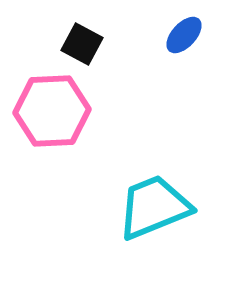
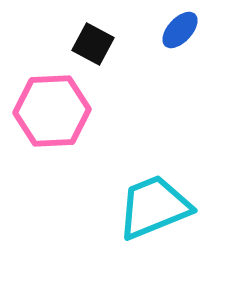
blue ellipse: moved 4 px left, 5 px up
black square: moved 11 px right
